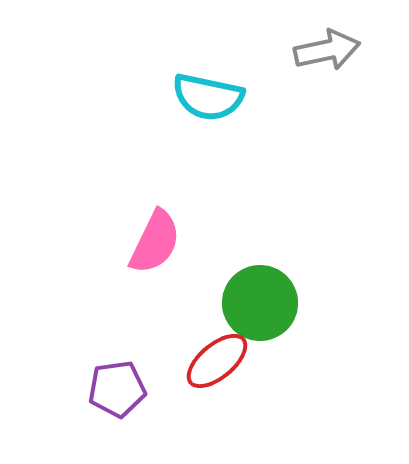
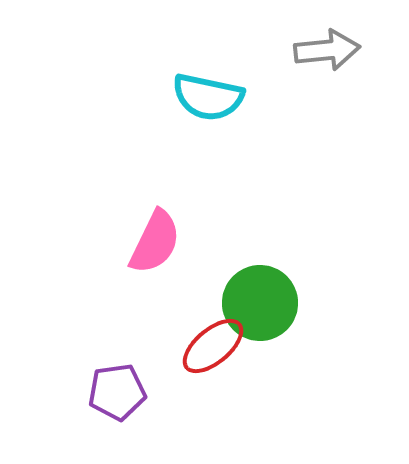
gray arrow: rotated 6 degrees clockwise
red ellipse: moved 4 px left, 15 px up
purple pentagon: moved 3 px down
